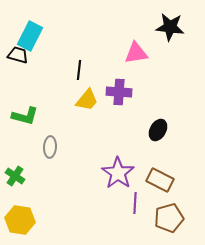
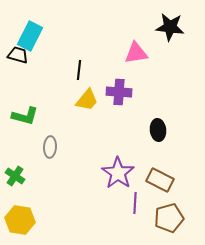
black ellipse: rotated 35 degrees counterclockwise
